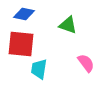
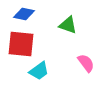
cyan trapezoid: moved 2 px down; rotated 135 degrees counterclockwise
